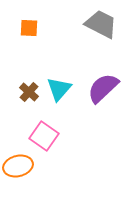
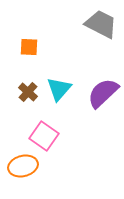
orange square: moved 19 px down
purple semicircle: moved 5 px down
brown cross: moved 1 px left
orange ellipse: moved 5 px right
